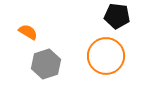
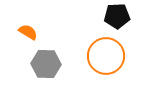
black pentagon: rotated 10 degrees counterclockwise
gray hexagon: rotated 20 degrees clockwise
